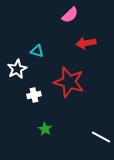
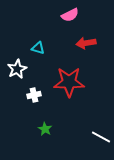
pink semicircle: rotated 18 degrees clockwise
cyan triangle: moved 1 px right, 3 px up
red star: rotated 16 degrees counterclockwise
